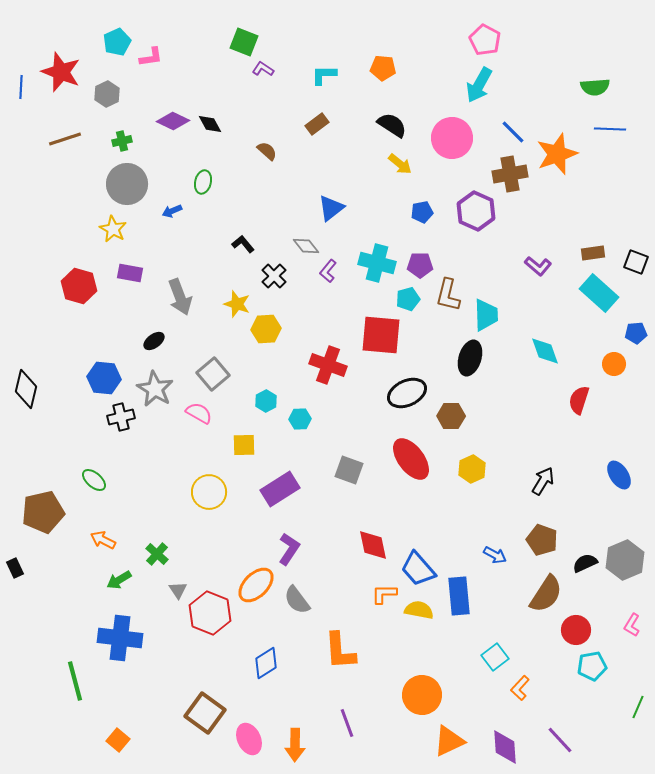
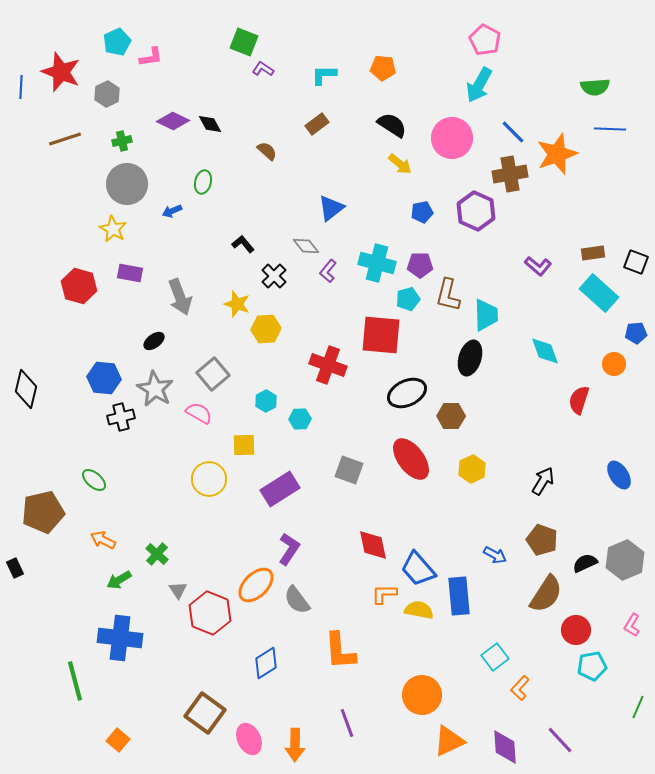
yellow circle at (209, 492): moved 13 px up
